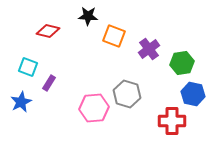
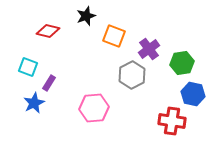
black star: moved 2 px left; rotated 24 degrees counterclockwise
gray hexagon: moved 5 px right, 19 px up; rotated 16 degrees clockwise
blue star: moved 13 px right, 1 px down
red cross: rotated 8 degrees clockwise
